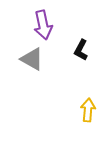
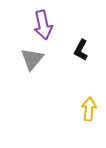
gray triangle: rotated 40 degrees clockwise
yellow arrow: moved 1 px right, 1 px up
